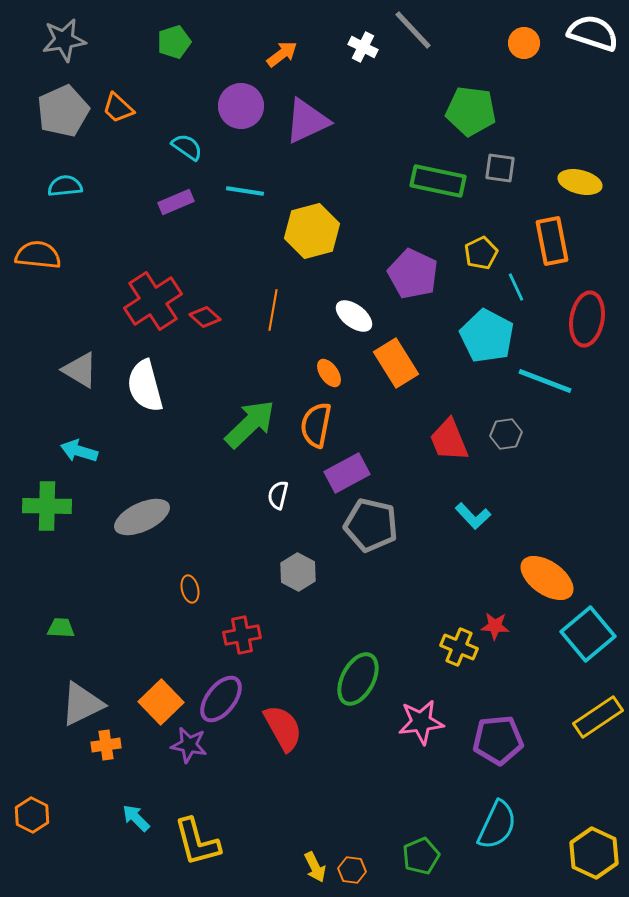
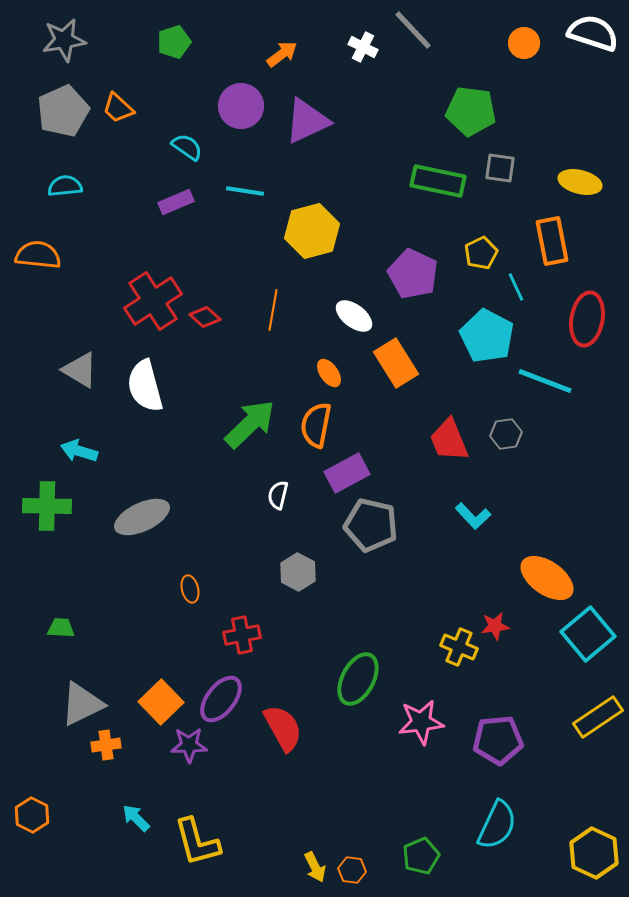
red star at (495, 626): rotated 12 degrees counterclockwise
purple star at (189, 745): rotated 12 degrees counterclockwise
